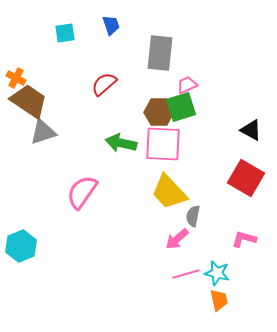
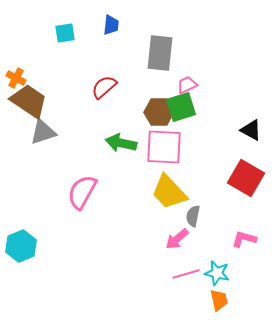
blue trapezoid: rotated 25 degrees clockwise
red semicircle: moved 3 px down
pink square: moved 1 px right, 3 px down
pink semicircle: rotated 6 degrees counterclockwise
